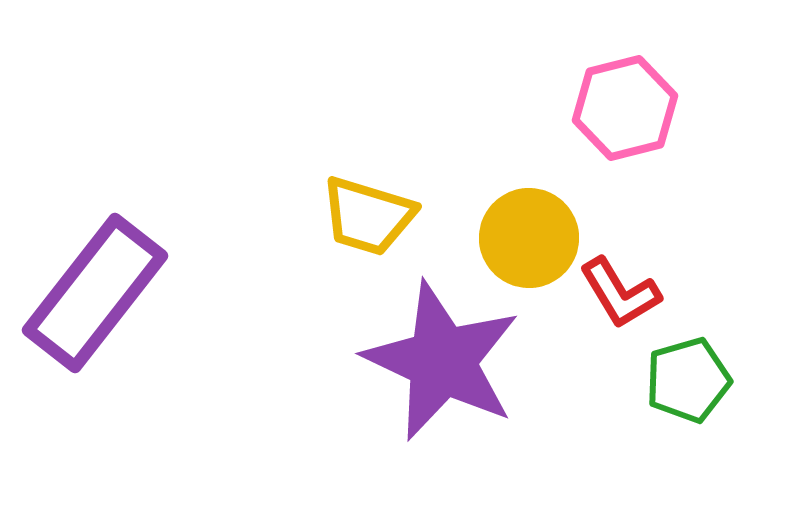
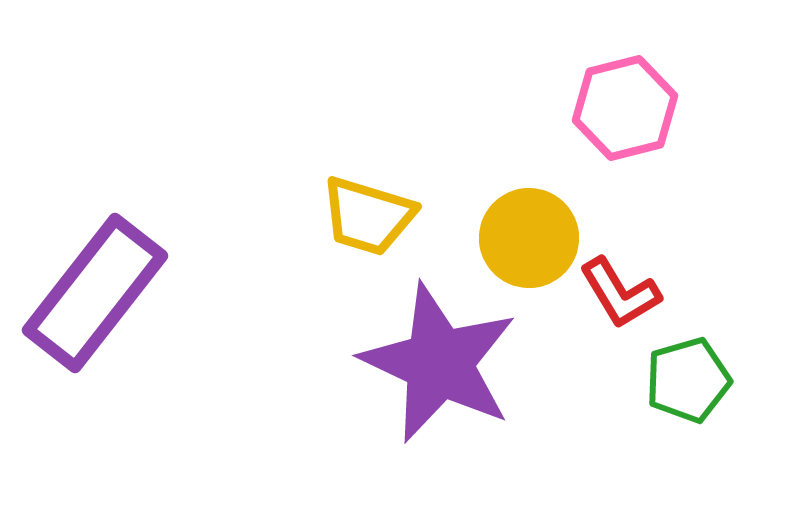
purple star: moved 3 px left, 2 px down
